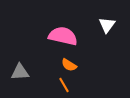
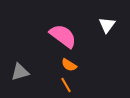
pink semicircle: rotated 24 degrees clockwise
gray triangle: rotated 12 degrees counterclockwise
orange line: moved 2 px right
